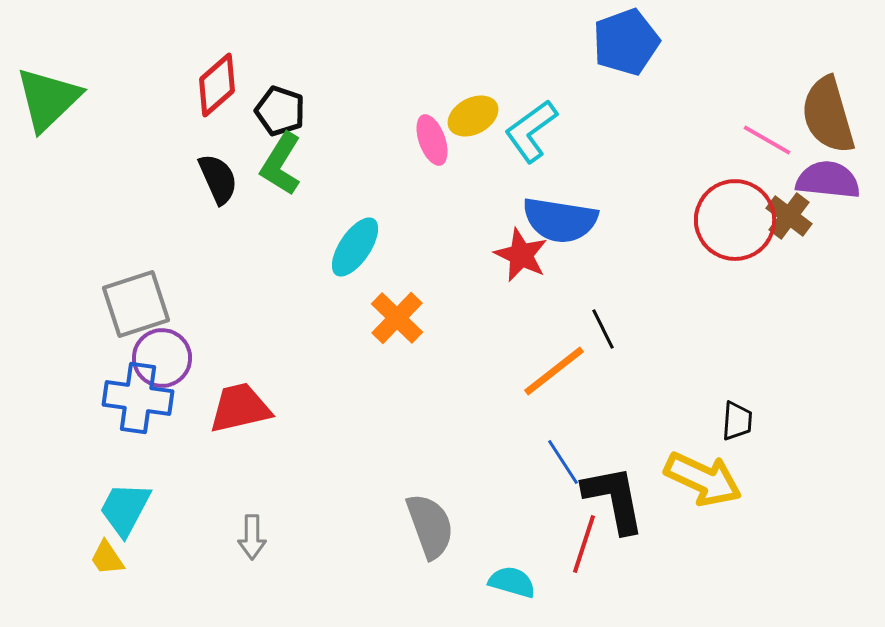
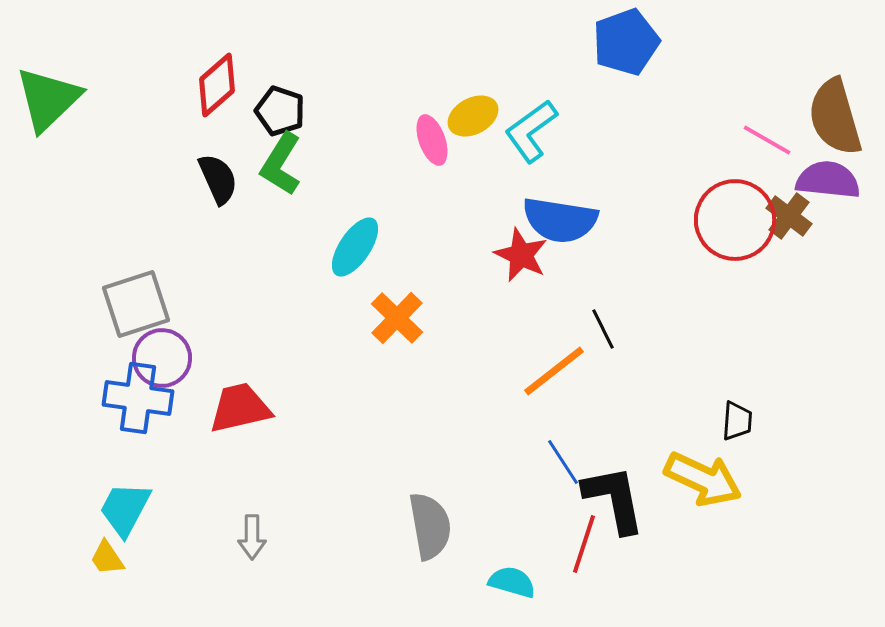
brown semicircle: moved 7 px right, 2 px down
gray semicircle: rotated 10 degrees clockwise
